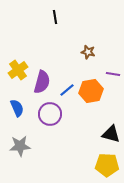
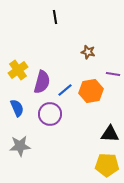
blue line: moved 2 px left
black triangle: moved 1 px left; rotated 12 degrees counterclockwise
